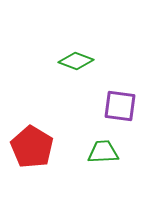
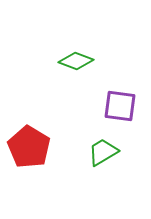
red pentagon: moved 3 px left
green trapezoid: rotated 28 degrees counterclockwise
